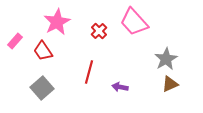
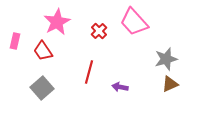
pink rectangle: rotated 28 degrees counterclockwise
gray star: rotated 15 degrees clockwise
